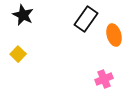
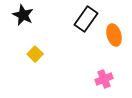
yellow square: moved 17 px right
